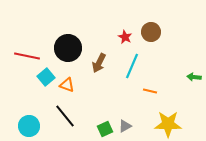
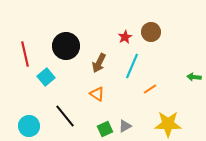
red star: rotated 16 degrees clockwise
black circle: moved 2 px left, 2 px up
red line: moved 2 px left, 2 px up; rotated 65 degrees clockwise
orange triangle: moved 30 px right, 9 px down; rotated 14 degrees clockwise
orange line: moved 2 px up; rotated 48 degrees counterclockwise
